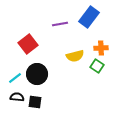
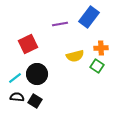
red square: rotated 12 degrees clockwise
black square: moved 1 px up; rotated 24 degrees clockwise
